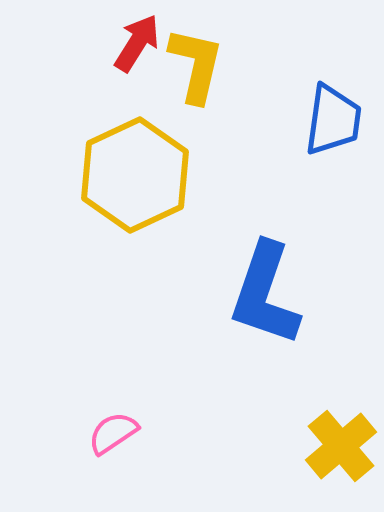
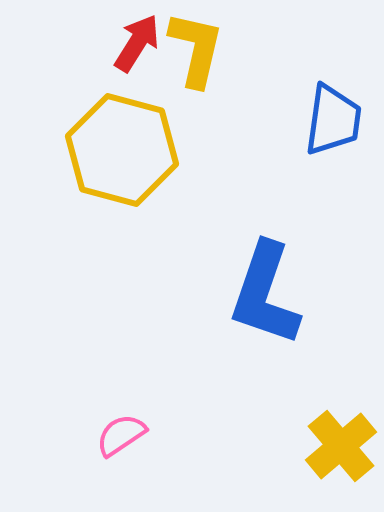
yellow L-shape: moved 16 px up
yellow hexagon: moved 13 px left, 25 px up; rotated 20 degrees counterclockwise
pink semicircle: moved 8 px right, 2 px down
